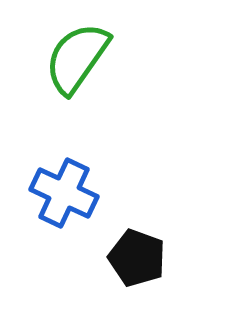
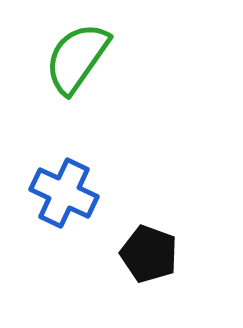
black pentagon: moved 12 px right, 4 px up
